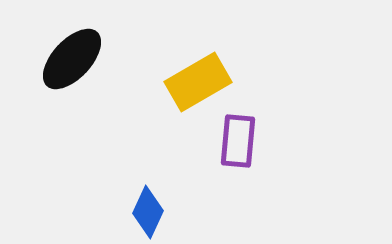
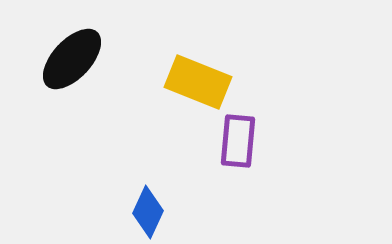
yellow rectangle: rotated 52 degrees clockwise
